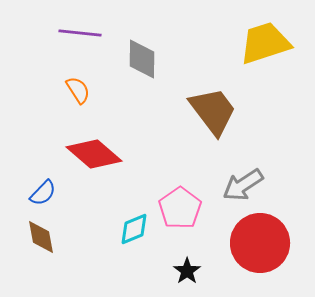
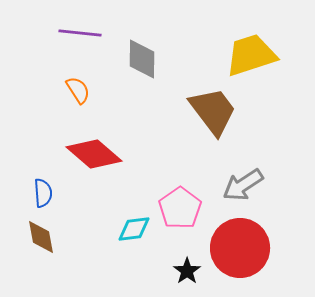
yellow trapezoid: moved 14 px left, 12 px down
blue semicircle: rotated 48 degrees counterclockwise
cyan diamond: rotated 16 degrees clockwise
red circle: moved 20 px left, 5 px down
